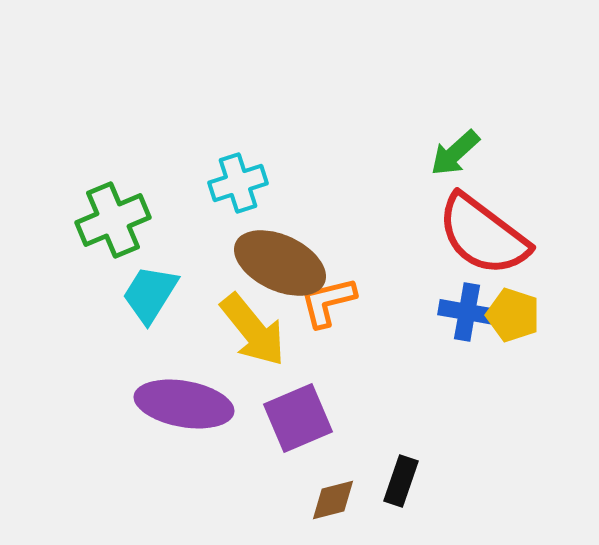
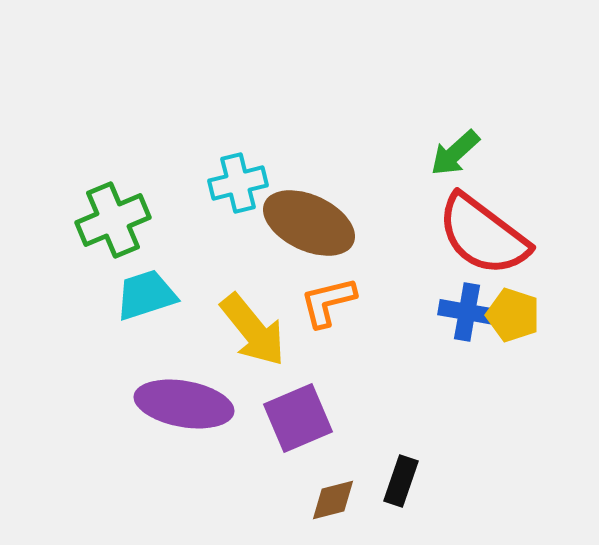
cyan cross: rotated 4 degrees clockwise
brown ellipse: moved 29 px right, 40 px up
cyan trapezoid: moved 4 px left, 1 px down; rotated 40 degrees clockwise
